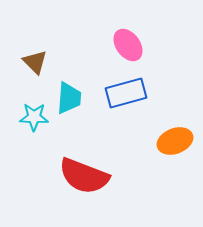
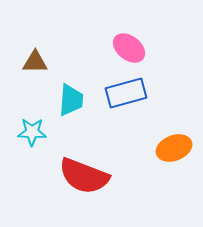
pink ellipse: moved 1 px right, 3 px down; rotated 16 degrees counterclockwise
brown triangle: rotated 44 degrees counterclockwise
cyan trapezoid: moved 2 px right, 2 px down
cyan star: moved 2 px left, 15 px down
orange ellipse: moved 1 px left, 7 px down
